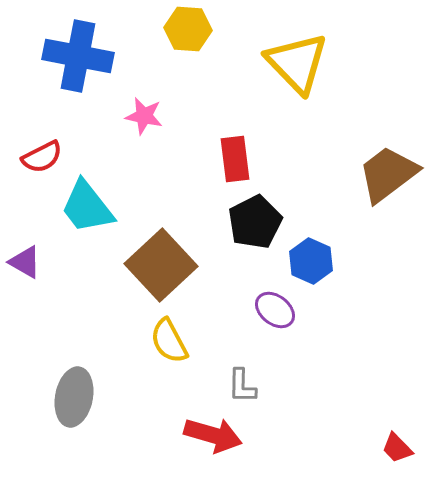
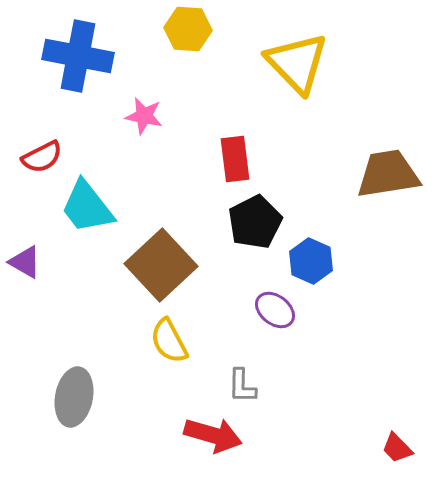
brown trapezoid: rotated 28 degrees clockwise
